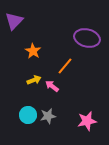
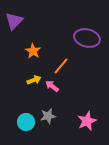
orange line: moved 4 px left
cyan circle: moved 2 px left, 7 px down
pink star: rotated 12 degrees counterclockwise
